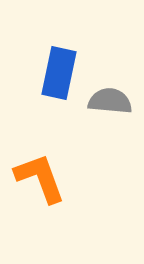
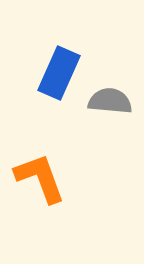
blue rectangle: rotated 12 degrees clockwise
